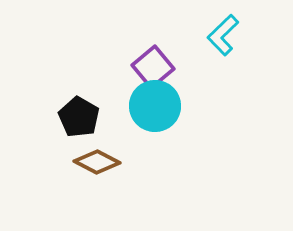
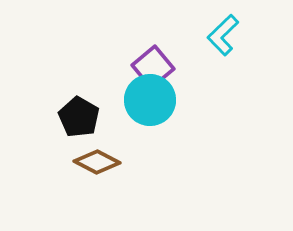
cyan circle: moved 5 px left, 6 px up
